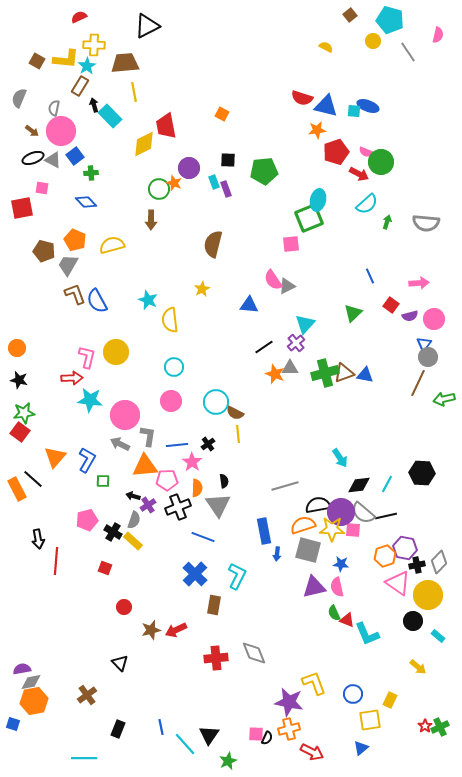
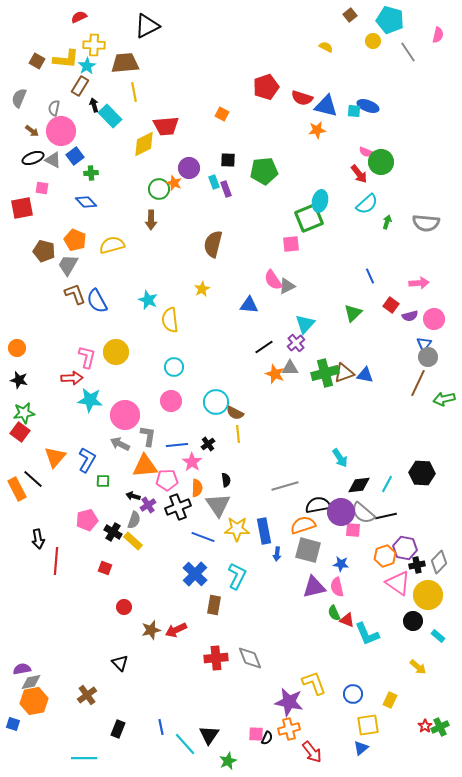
red trapezoid at (166, 126): rotated 84 degrees counterclockwise
red pentagon at (336, 152): moved 70 px left, 65 px up
red arrow at (359, 174): rotated 24 degrees clockwise
cyan ellipse at (318, 200): moved 2 px right, 1 px down
black semicircle at (224, 481): moved 2 px right, 1 px up
yellow star at (332, 529): moved 95 px left
gray diamond at (254, 653): moved 4 px left, 5 px down
yellow square at (370, 720): moved 2 px left, 5 px down
red arrow at (312, 752): rotated 25 degrees clockwise
